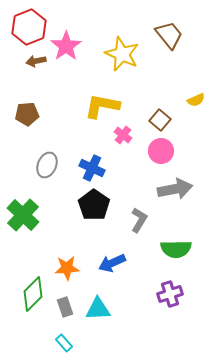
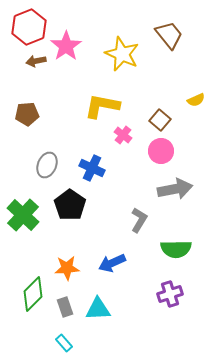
black pentagon: moved 24 px left
